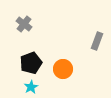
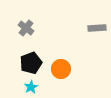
gray cross: moved 2 px right, 4 px down
gray rectangle: moved 13 px up; rotated 66 degrees clockwise
orange circle: moved 2 px left
